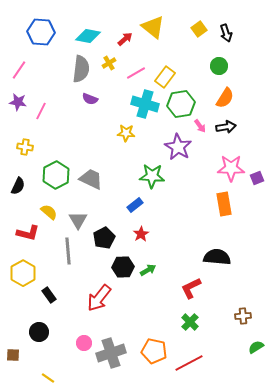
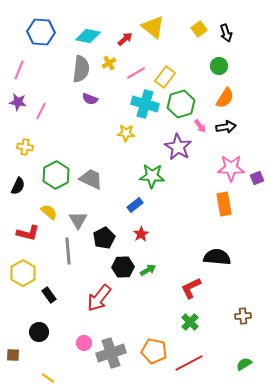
pink line at (19, 70): rotated 12 degrees counterclockwise
green hexagon at (181, 104): rotated 8 degrees counterclockwise
green semicircle at (256, 347): moved 12 px left, 17 px down
